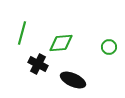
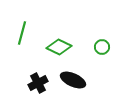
green diamond: moved 2 px left, 4 px down; rotated 30 degrees clockwise
green circle: moved 7 px left
black cross: moved 19 px down; rotated 36 degrees clockwise
